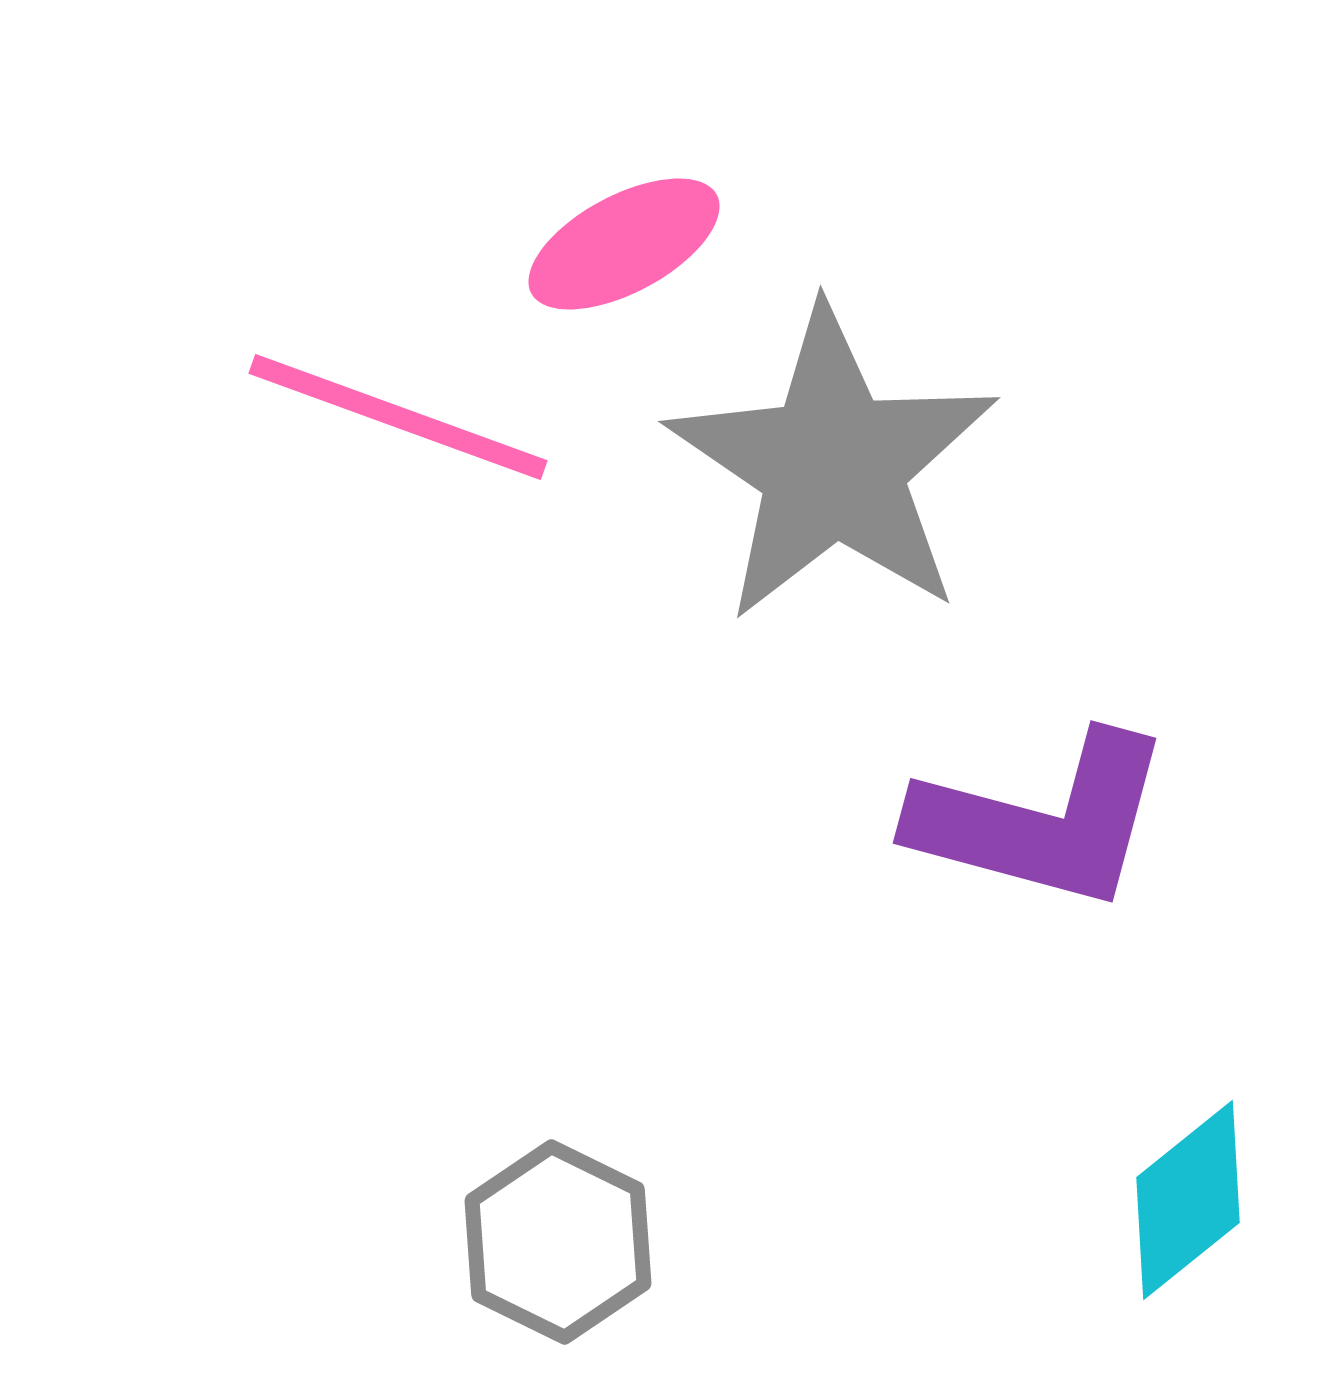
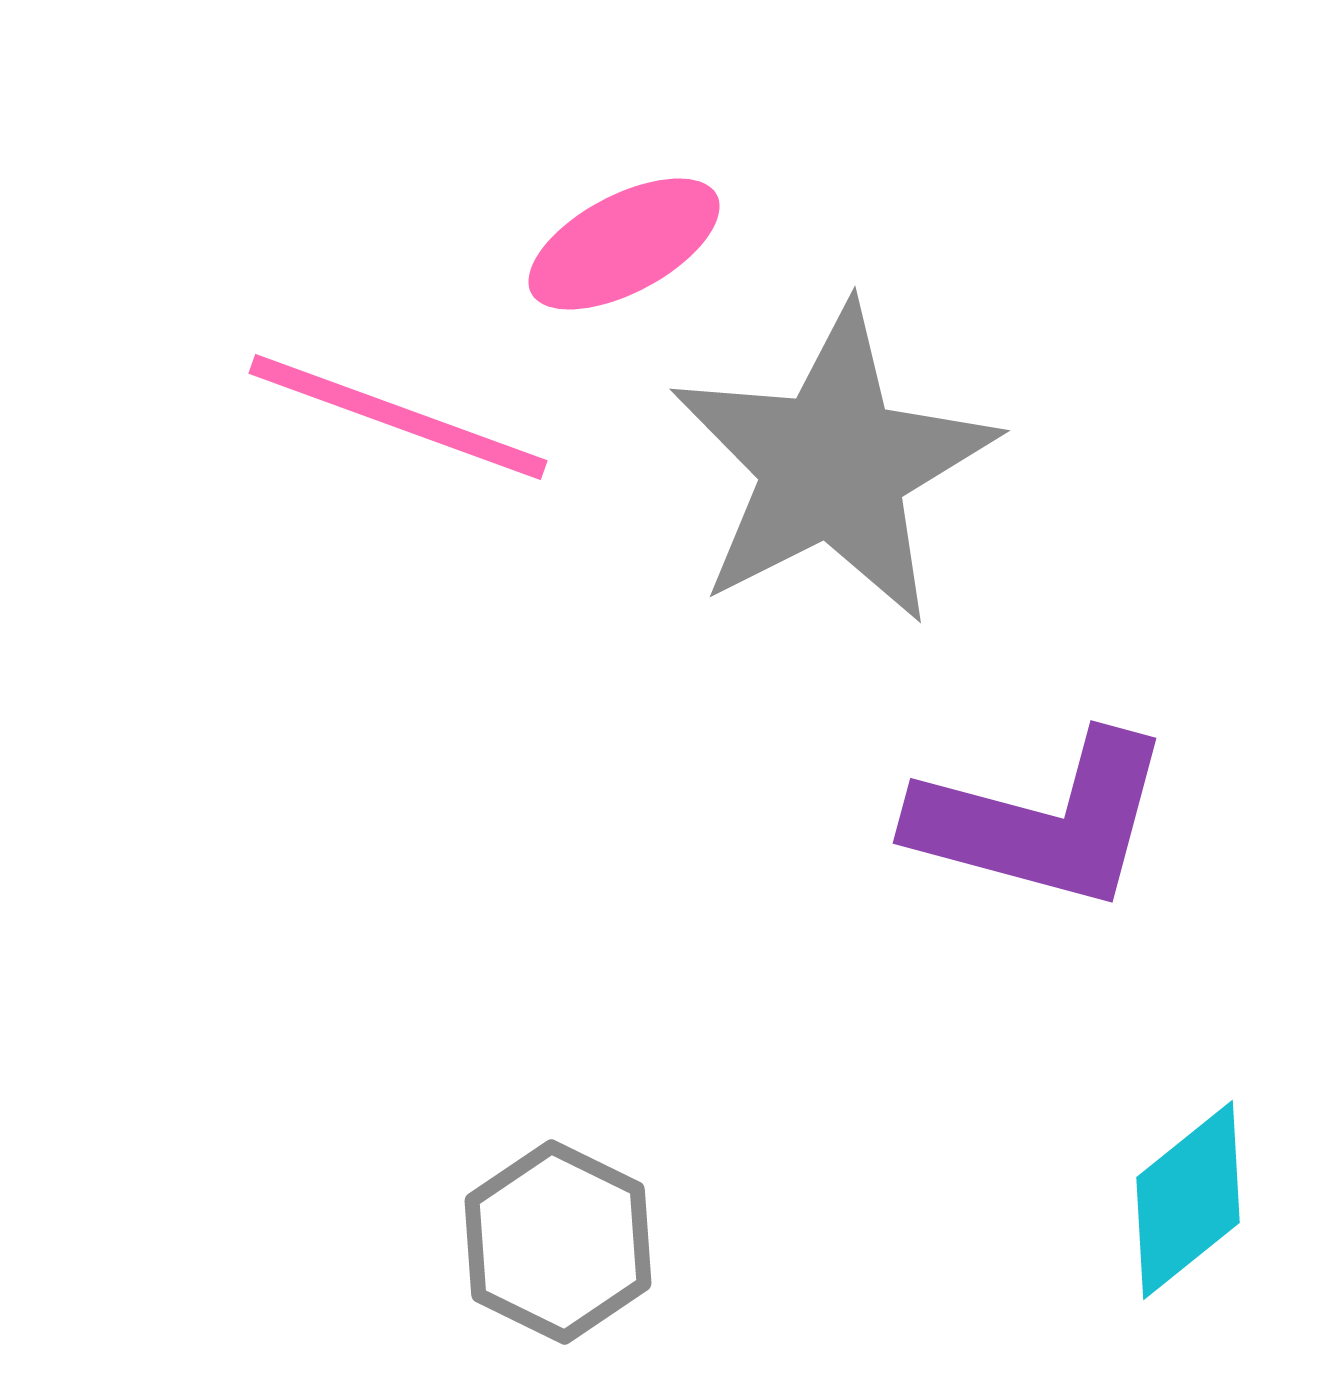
gray star: rotated 11 degrees clockwise
